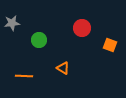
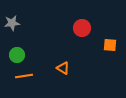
green circle: moved 22 px left, 15 px down
orange square: rotated 16 degrees counterclockwise
orange line: rotated 12 degrees counterclockwise
